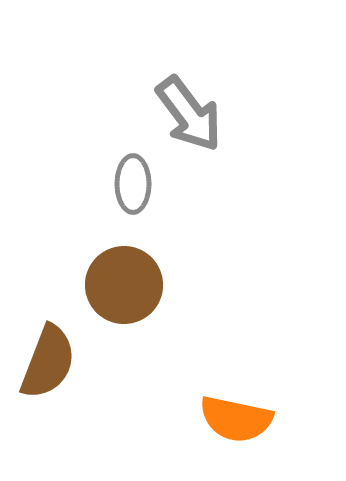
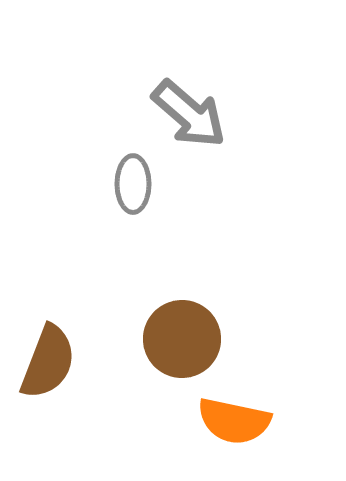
gray arrow: rotated 12 degrees counterclockwise
brown circle: moved 58 px right, 54 px down
orange semicircle: moved 2 px left, 2 px down
